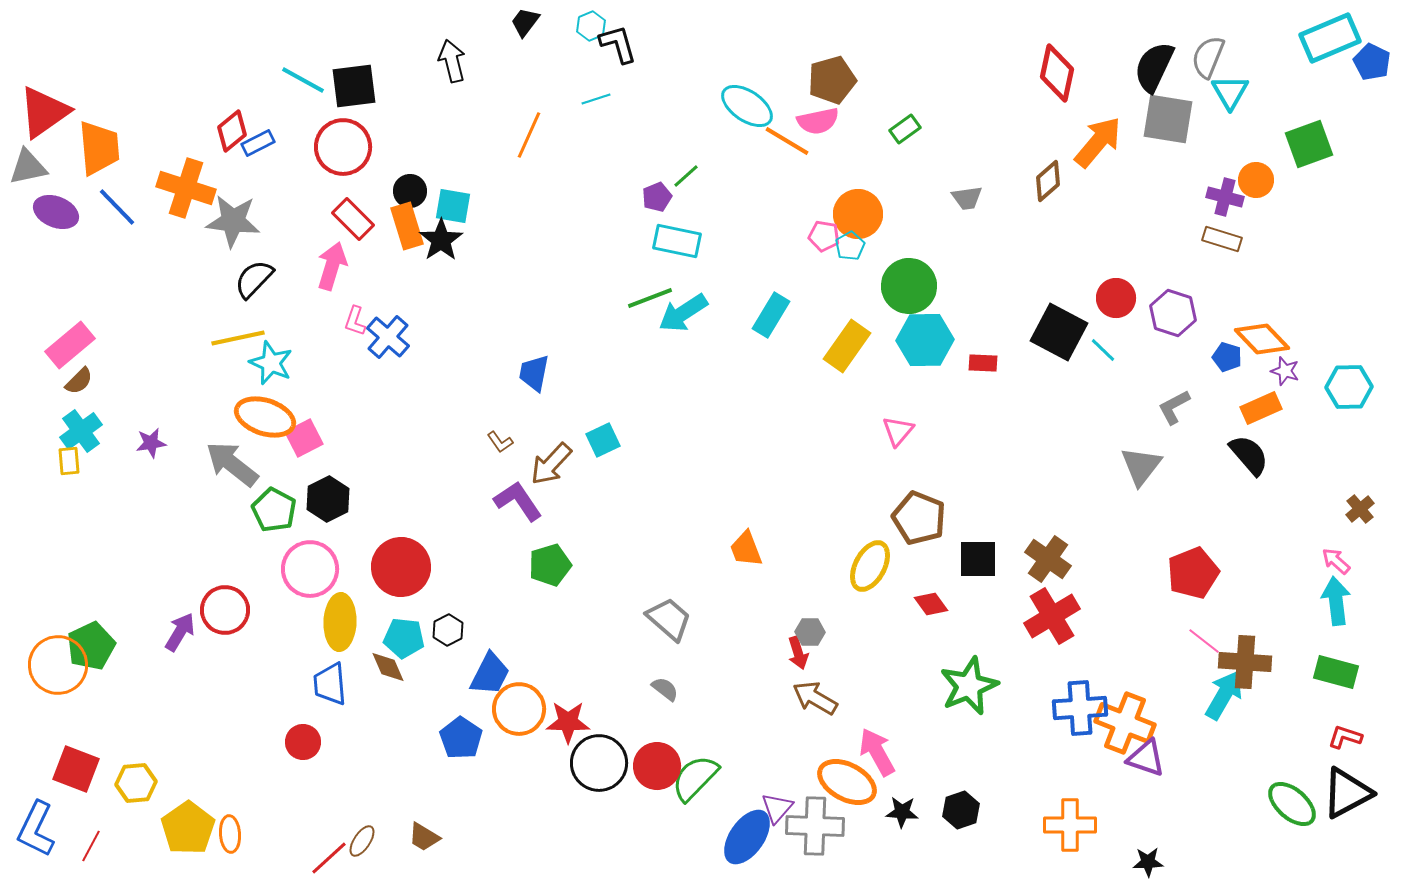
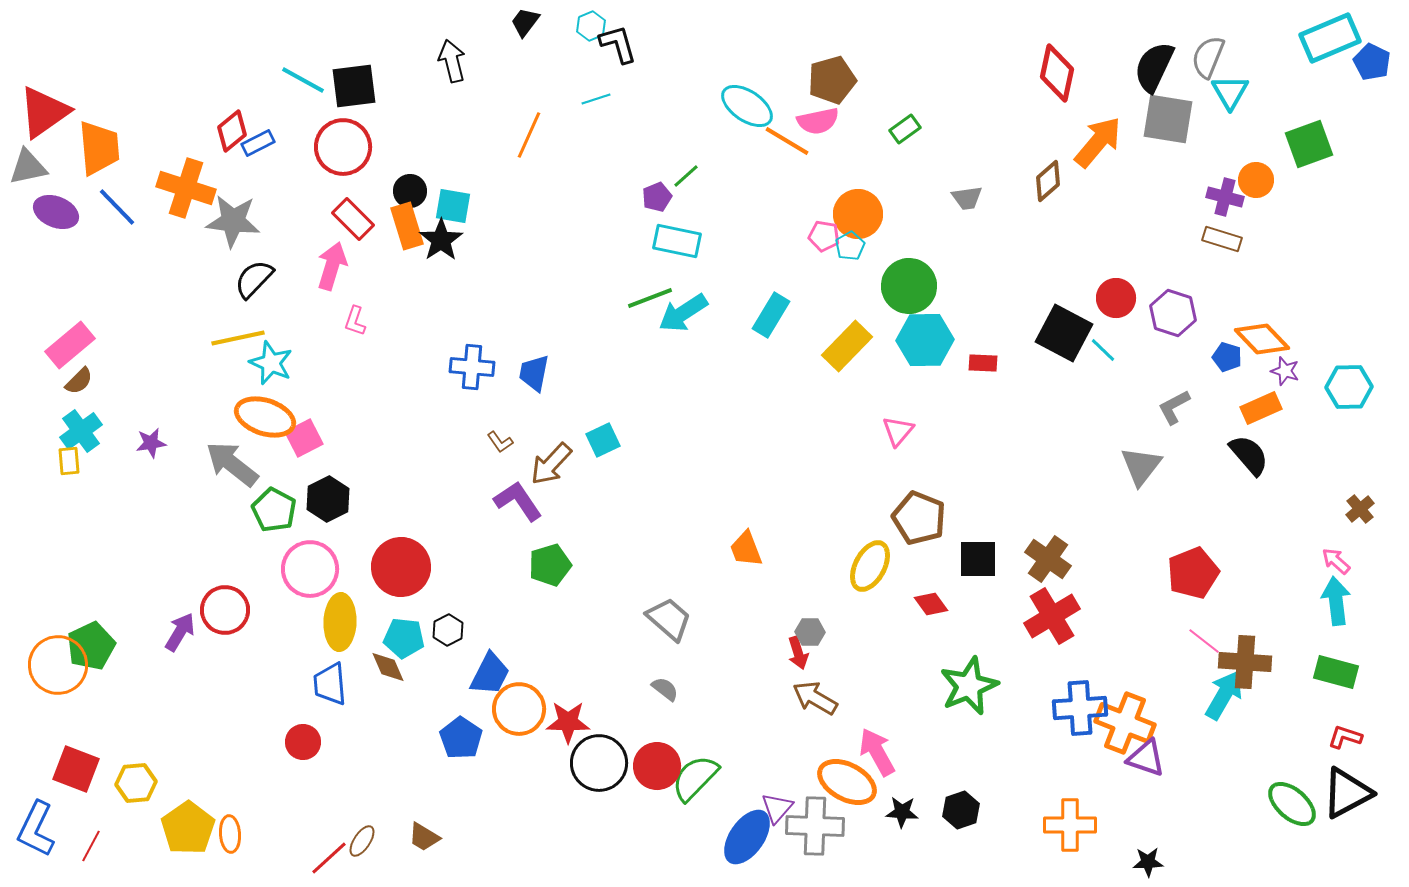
black square at (1059, 332): moved 5 px right, 1 px down
blue cross at (388, 337): moved 84 px right, 30 px down; rotated 36 degrees counterclockwise
yellow rectangle at (847, 346): rotated 9 degrees clockwise
